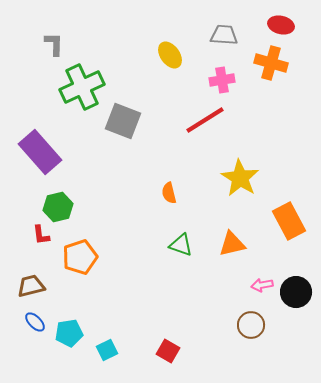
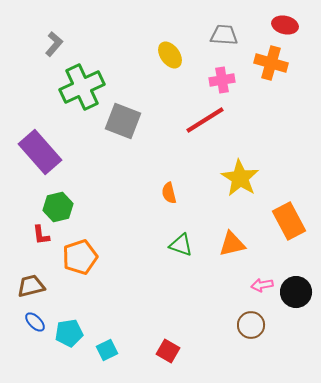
red ellipse: moved 4 px right
gray L-shape: rotated 40 degrees clockwise
